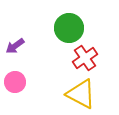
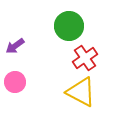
green circle: moved 2 px up
yellow triangle: moved 2 px up
